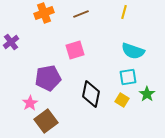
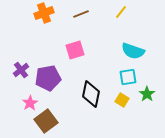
yellow line: moved 3 px left; rotated 24 degrees clockwise
purple cross: moved 10 px right, 28 px down
